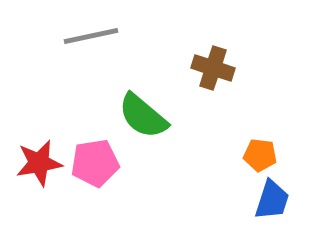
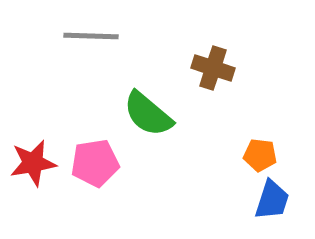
gray line: rotated 14 degrees clockwise
green semicircle: moved 5 px right, 2 px up
red star: moved 6 px left
